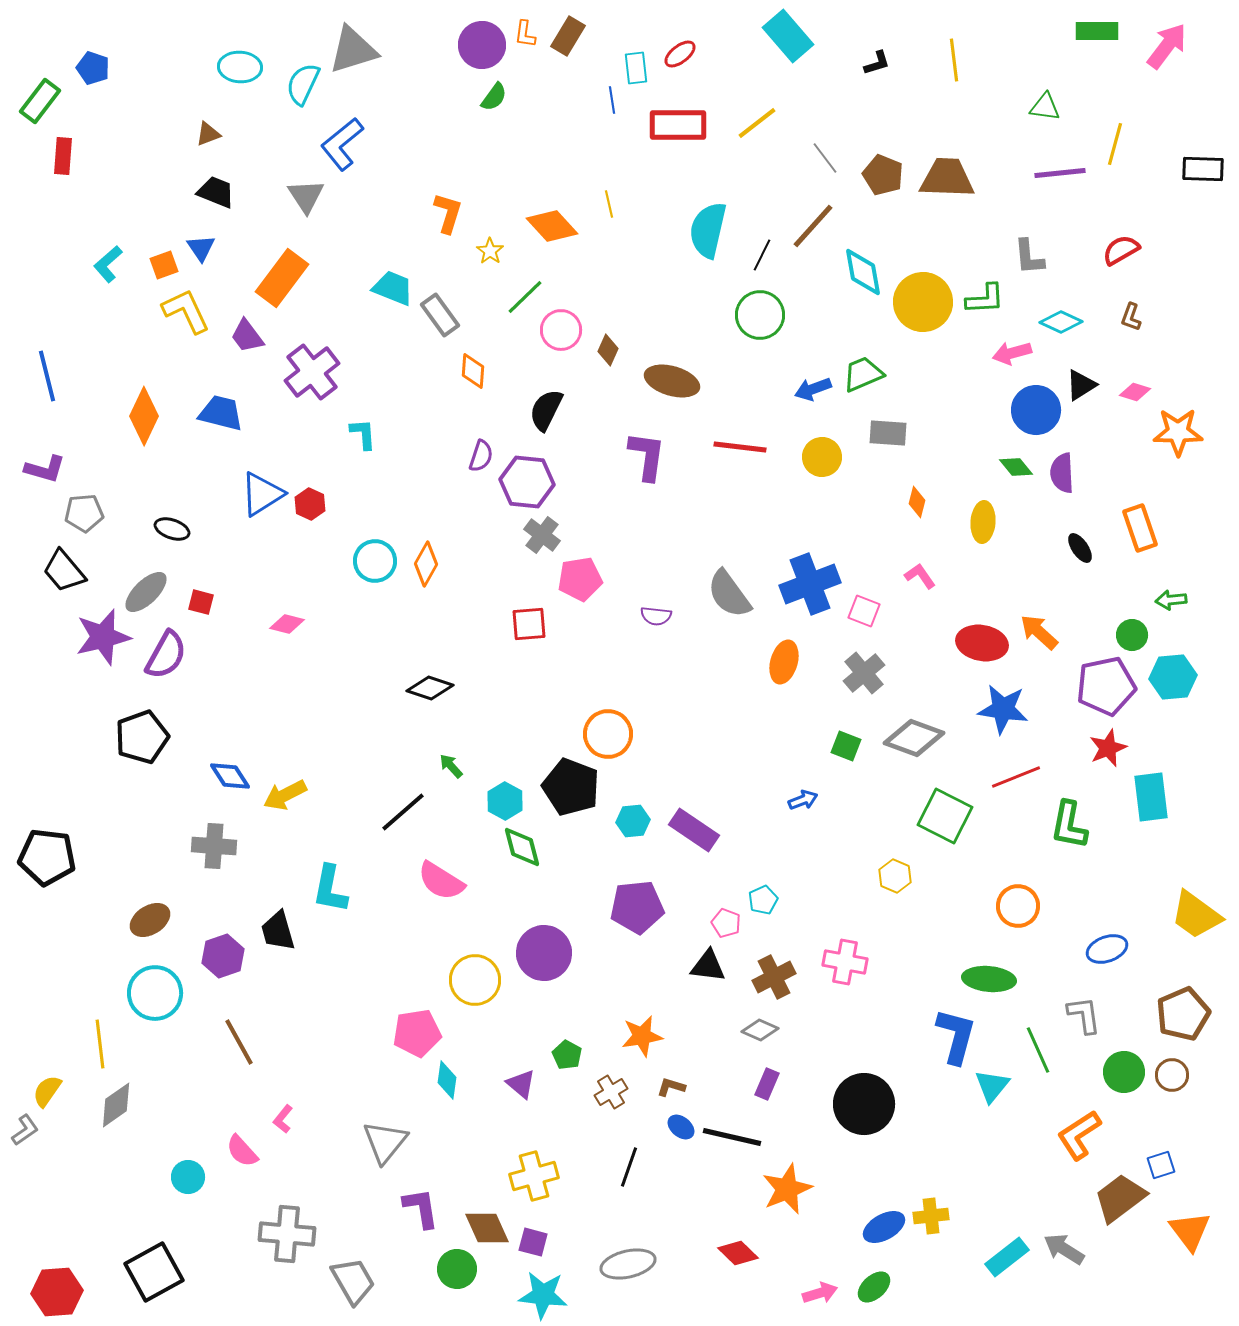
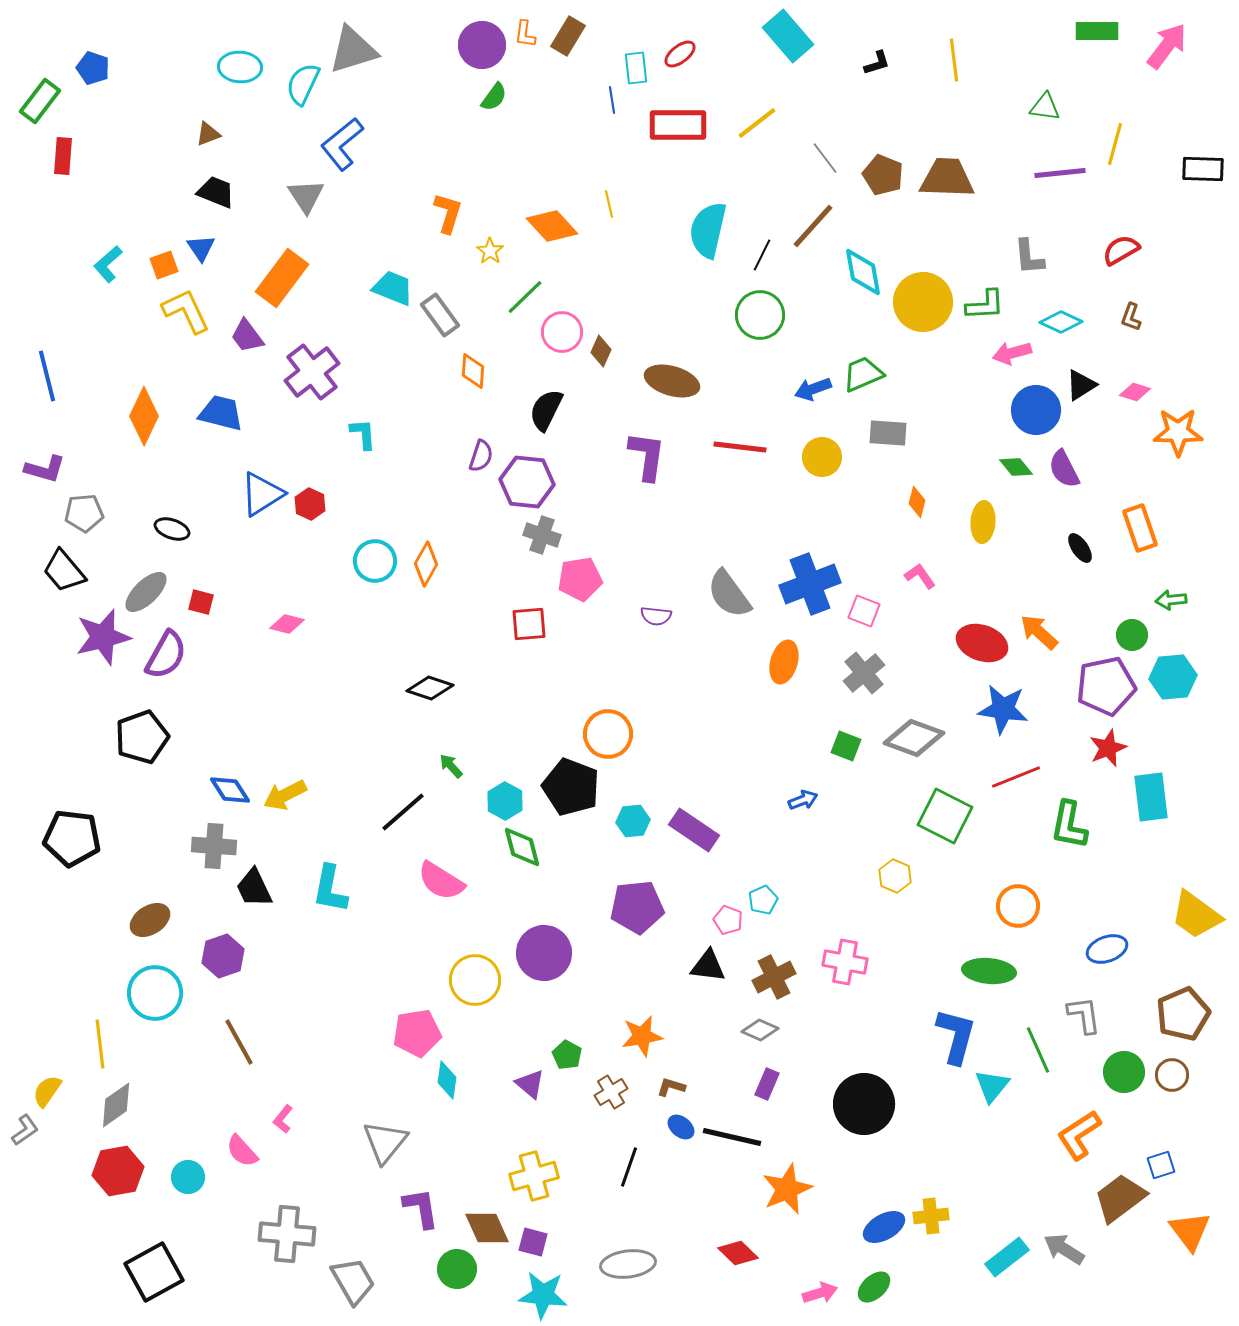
green L-shape at (985, 299): moved 6 px down
pink circle at (561, 330): moved 1 px right, 2 px down
brown diamond at (608, 350): moved 7 px left, 1 px down
purple semicircle at (1062, 473): moved 2 px right, 4 px up; rotated 24 degrees counterclockwise
gray cross at (542, 535): rotated 18 degrees counterclockwise
red ellipse at (982, 643): rotated 9 degrees clockwise
blue diamond at (230, 776): moved 14 px down
black pentagon at (47, 857): moved 25 px right, 19 px up
pink pentagon at (726, 923): moved 2 px right, 3 px up
black trapezoid at (278, 931): moved 24 px left, 43 px up; rotated 9 degrees counterclockwise
green ellipse at (989, 979): moved 8 px up
purple triangle at (521, 1084): moved 9 px right
gray ellipse at (628, 1264): rotated 6 degrees clockwise
red hexagon at (57, 1292): moved 61 px right, 121 px up; rotated 6 degrees counterclockwise
